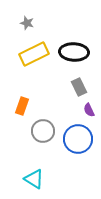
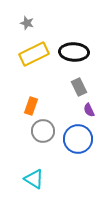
orange rectangle: moved 9 px right
